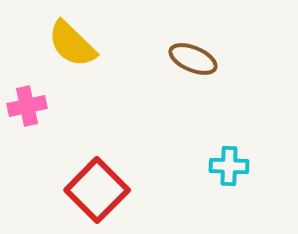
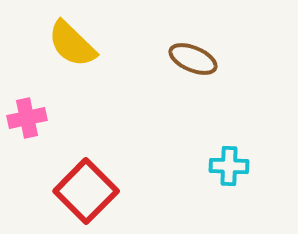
pink cross: moved 12 px down
red square: moved 11 px left, 1 px down
